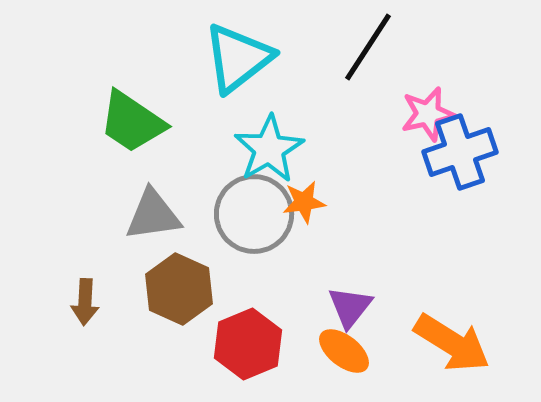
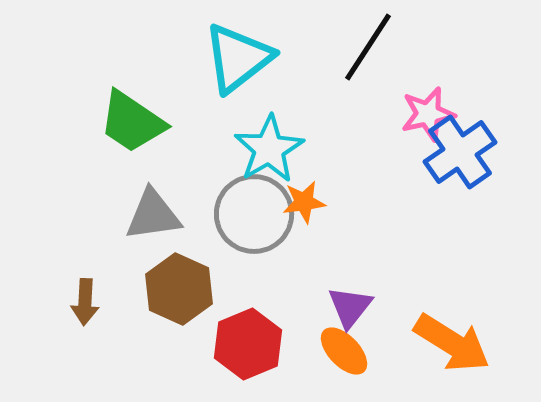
blue cross: rotated 16 degrees counterclockwise
orange ellipse: rotated 8 degrees clockwise
